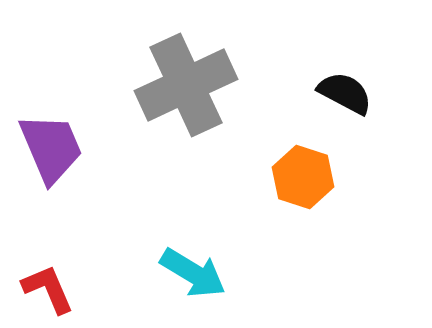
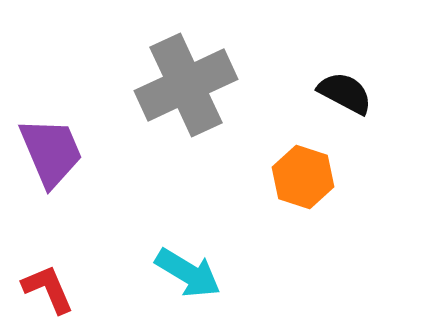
purple trapezoid: moved 4 px down
cyan arrow: moved 5 px left
